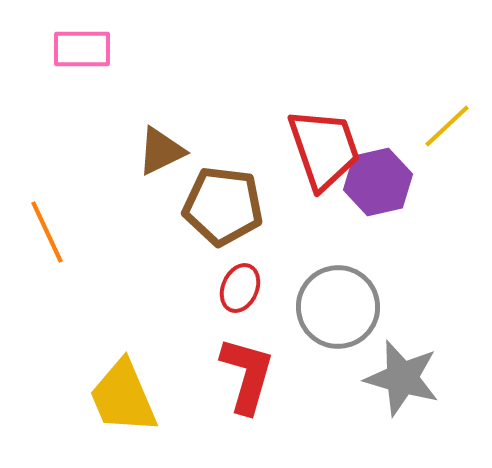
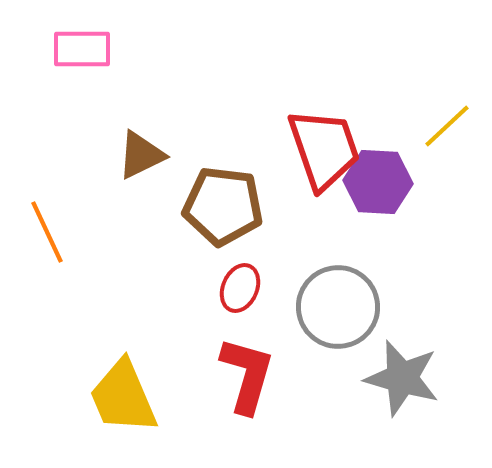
brown triangle: moved 20 px left, 4 px down
purple hexagon: rotated 16 degrees clockwise
